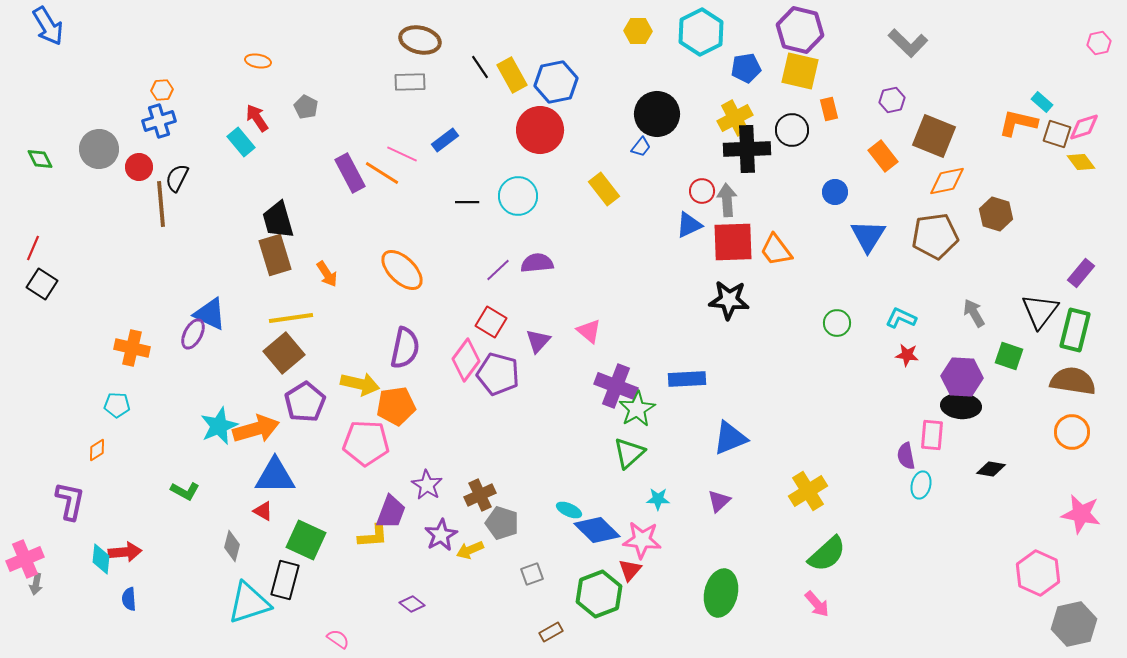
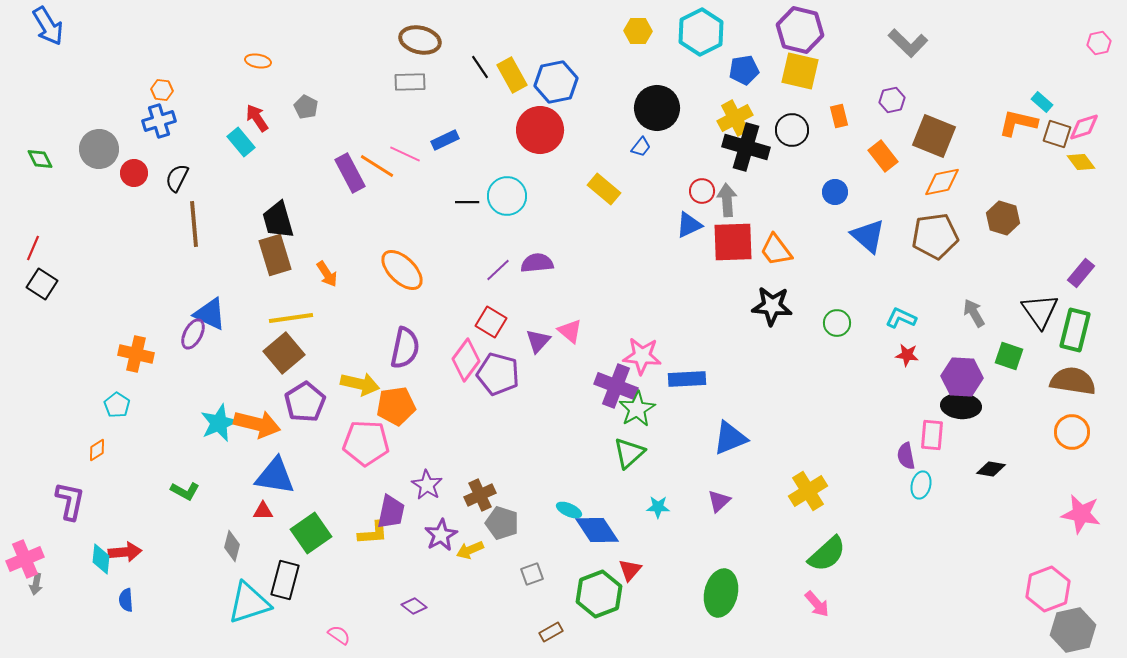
blue pentagon at (746, 68): moved 2 px left, 2 px down
orange hexagon at (162, 90): rotated 10 degrees clockwise
orange rectangle at (829, 109): moved 10 px right, 7 px down
black circle at (657, 114): moved 6 px up
blue rectangle at (445, 140): rotated 12 degrees clockwise
black cross at (747, 149): moved 1 px left, 2 px up; rotated 18 degrees clockwise
pink line at (402, 154): moved 3 px right
red circle at (139, 167): moved 5 px left, 6 px down
orange line at (382, 173): moved 5 px left, 7 px up
orange diamond at (947, 181): moved 5 px left, 1 px down
yellow rectangle at (604, 189): rotated 12 degrees counterclockwise
cyan circle at (518, 196): moved 11 px left
brown line at (161, 204): moved 33 px right, 20 px down
brown hexagon at (996, 214): moved 7 px right, 4 px down
blue triangle at (868, 236): rotated 21 degrees counterclockwise
black star at (729, 300): moved 43 px right, 6 px down
black triangle at (1040, 311): rotated 12 degrees counterclockwise
pink triangle at (589, 331): moved 19 px left
orange cross at (132, 348): moved 4 px right, 6 px down
cyan pentagon at (117, 405): rotated 30 degrees clockwise
cyan star at (219, 426): moved 3 px up
orange arrow at (256, 429): moved 1 px right, 5 px up; rotated 30 degrees clockwise
blue triangle at (275, 476): rotated 9 degrees clockwise
cyan star at (658, 499): moved 8 px down
red triangle at (263, 511): rotated 30 degrees counterclockwise
purple trapezoid at (391, 512): rotated 9 degrees counterclockwise
blue diamond at (597, 530): rotated 12 degrees clockwise
yellow L-shape at (373, 536): moved 3 px up
green square at (306, 540): moved 5 px right, 7 px up; rotated 30 degrees clockwise
pink star at (642, 540): moved 184 px up
pink hexagon at (1038, 573): moved 10 px right, 16 px down; rotated 15 degrees clockwise
blue semicircle at (129, 599): moved 3 px left, 1 px down
purple diamond at (412, 604): moved 2 px right, 2 px down
gray hexagon at (1074, 624): moved 1 px left, 6 px down
pink semicircle at (338, 639): moved 1 px right, 4 px up
